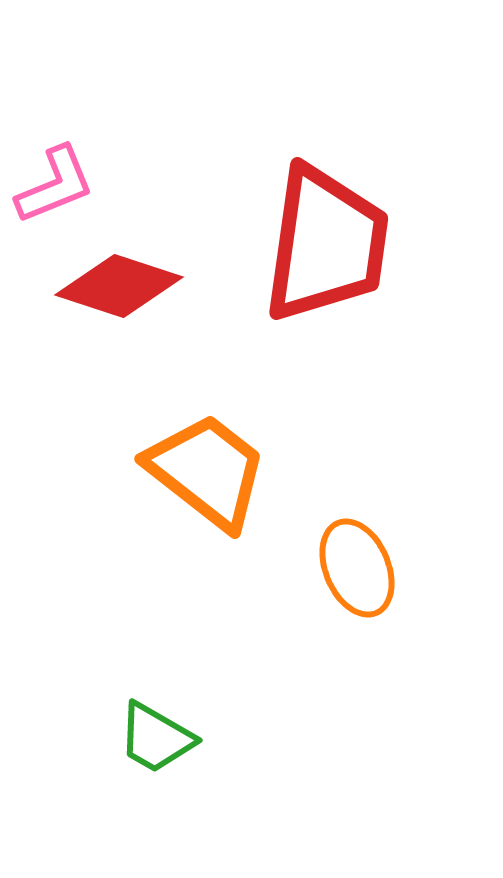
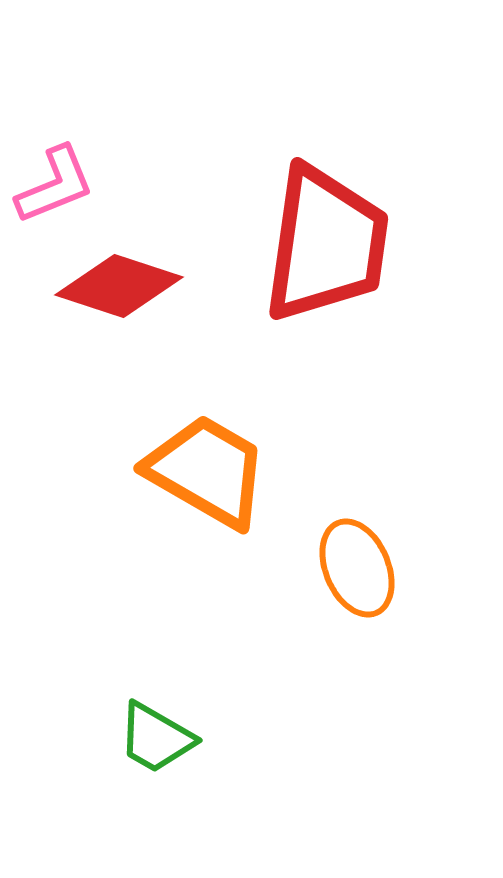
orange trapezoid: rotated 8 degrees counterclockwise
